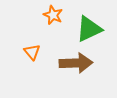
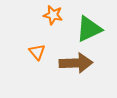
orange star: rotated 12 degrees counterclockwise
orange triangle: moved 5 px right
